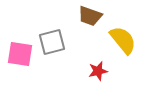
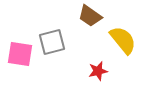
brown trapezoid: rotated 15 degrees clockwise
